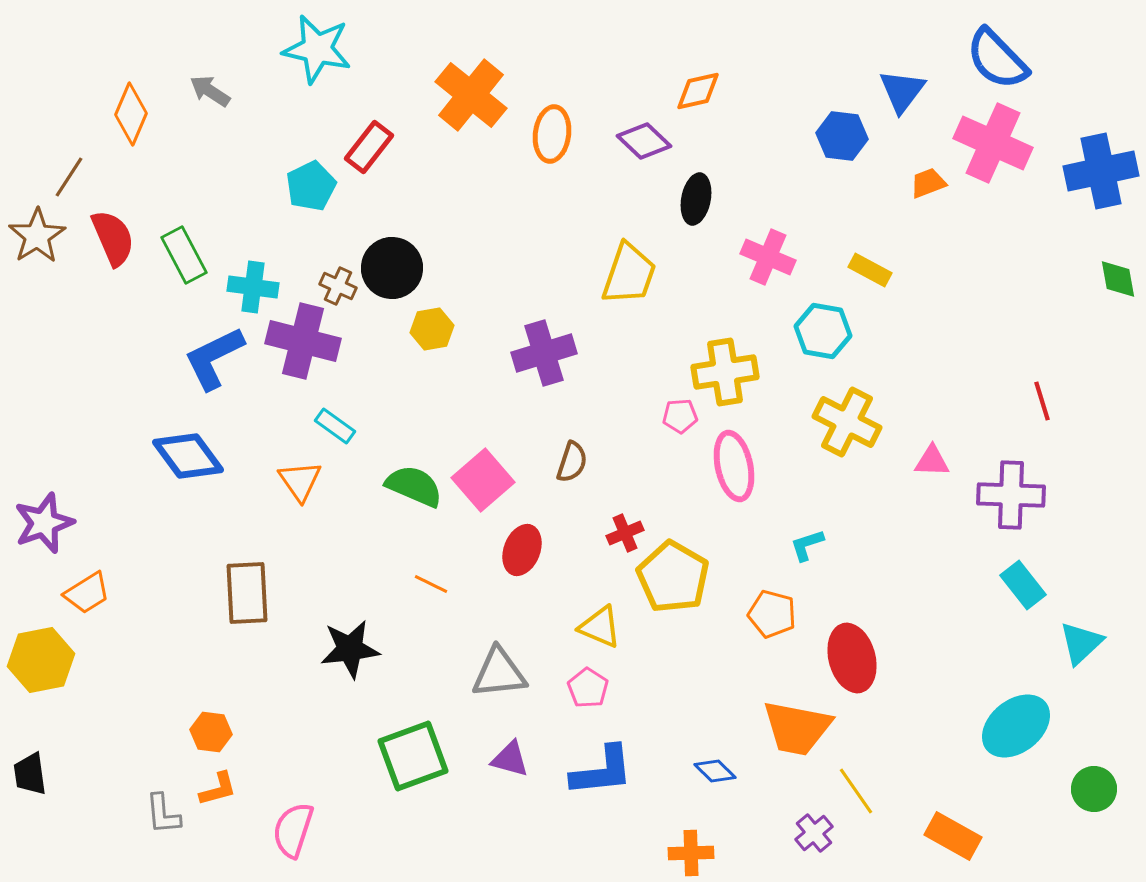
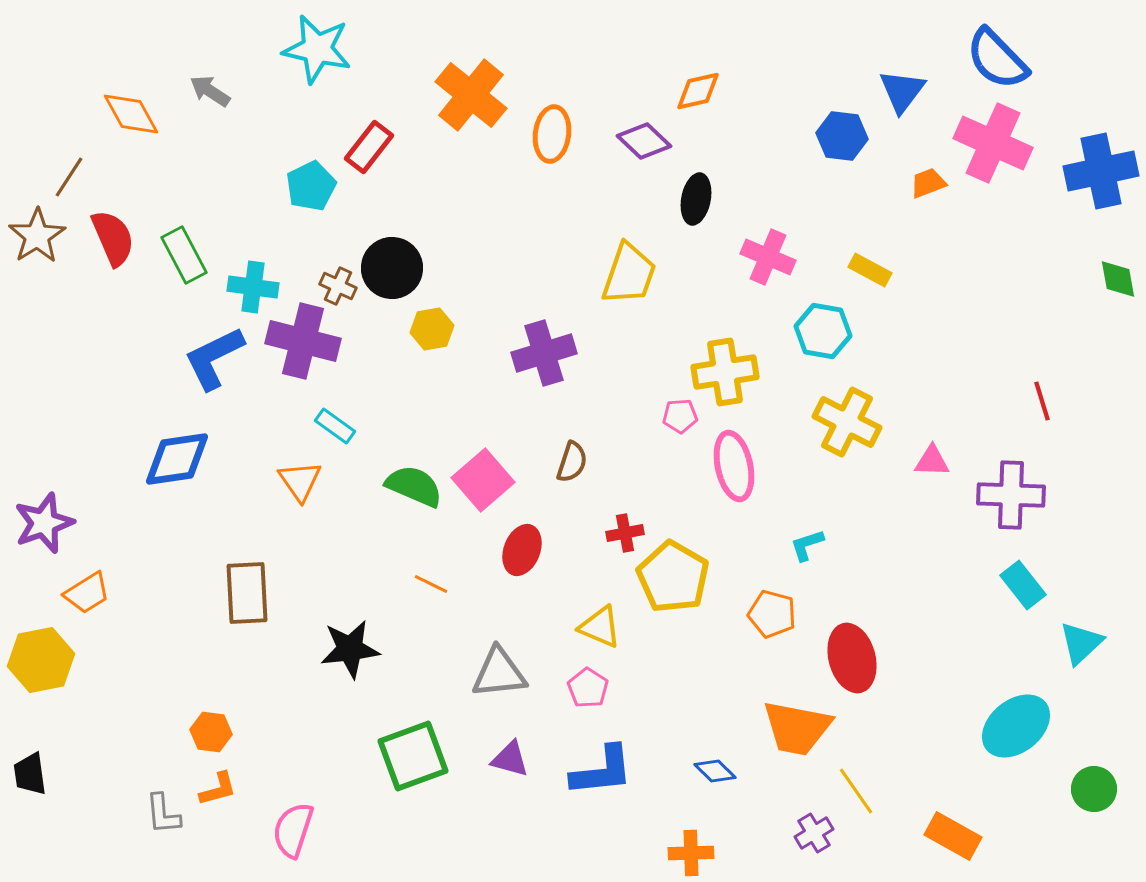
orange diamond at (131, 114): rotated 52 degrees counterclockwise
blue diamond at (188, 456): moved 11 px left, 3 px down; rotated 62 degrees counterclockwise
red cross at (625, 533): rotated 12 degrees clockwise
purple cross at (814, 833): rotated 9 degrees clockwise
